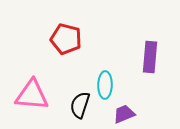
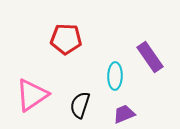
red pentagon: rotated 12 degrees counterclockwise
purple rectangle: rotated 40 degrees counterclockwise
cyan ellipse: moved 10 px right, 9 px up
pink triangle: rotated 39 degrees counterclockwise
